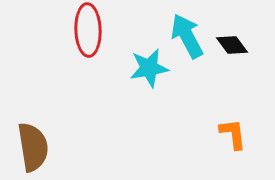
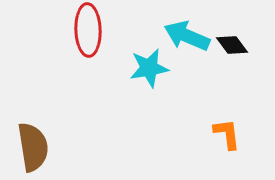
cyan arrow: rotated 39 degrees counterclockwise
orange L-shape: moved 6 px left
